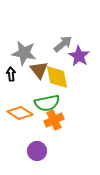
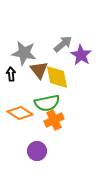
purple star: moved 2 px right, 1 px up
